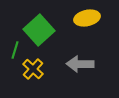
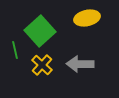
green square: moved 1 px right, 1 px down
green line: rotated 30 degrees counterclockwise
yellow cross: moved 9 px right, 4 px up
